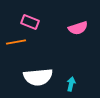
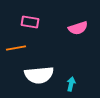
pink rectangle: rotated 12 degrees counterclockwise
orange line: moved 6 px down
white semicircle: moved 1 px right, 2 px up
